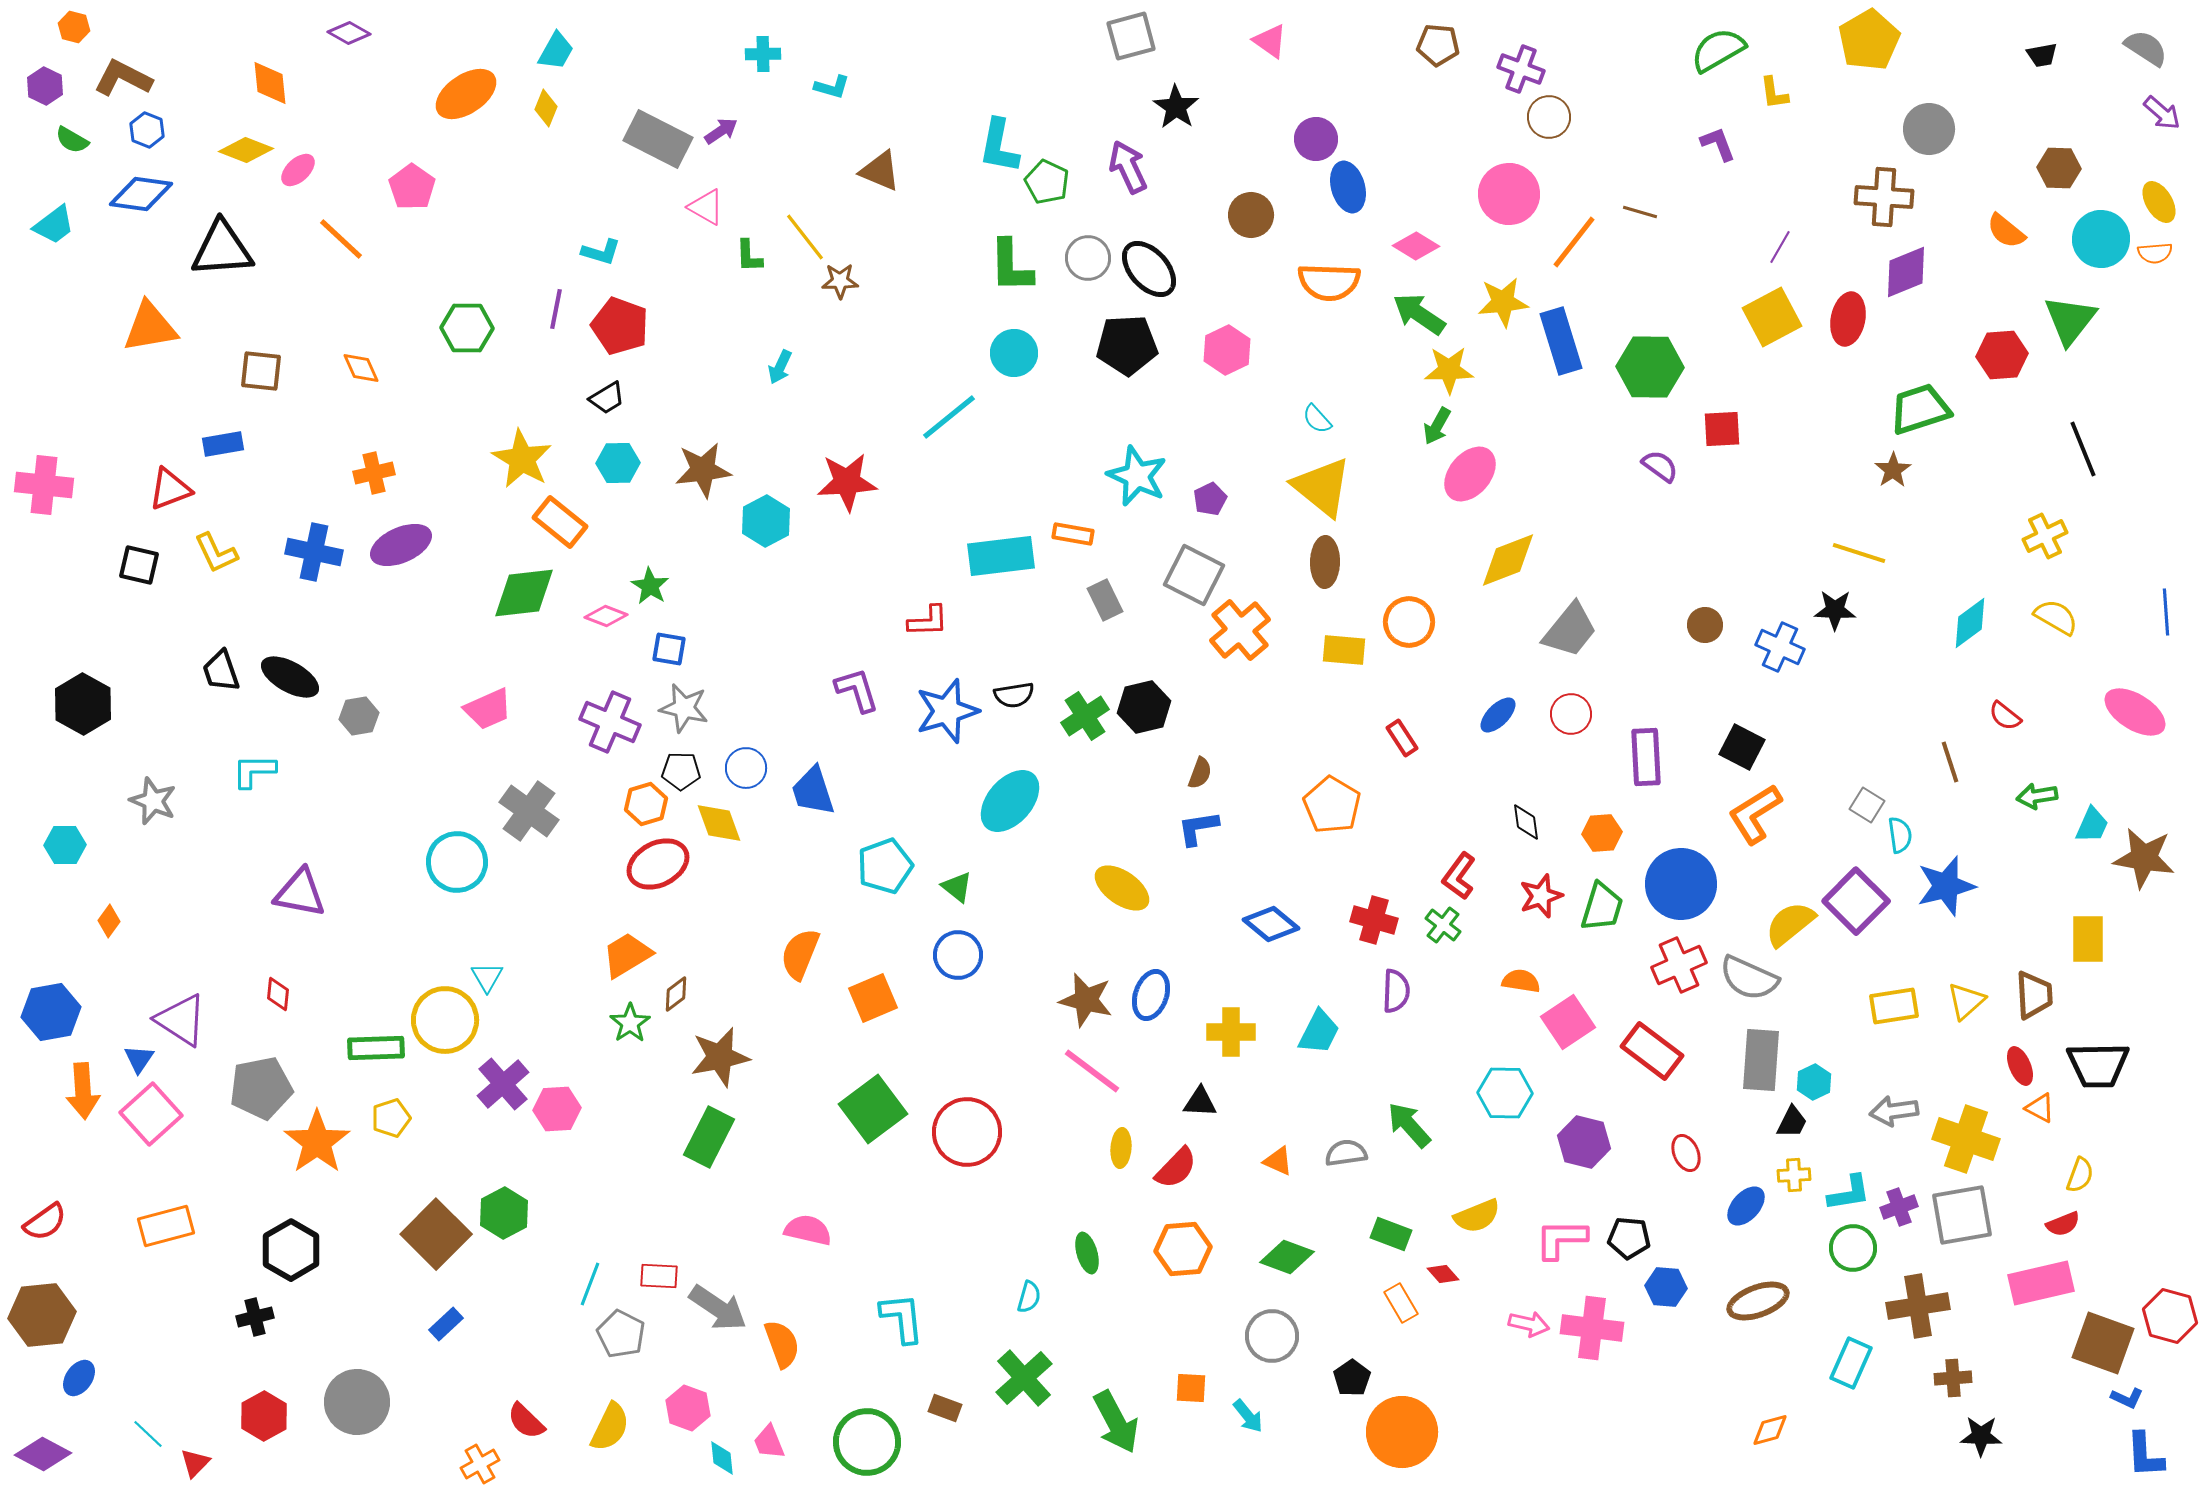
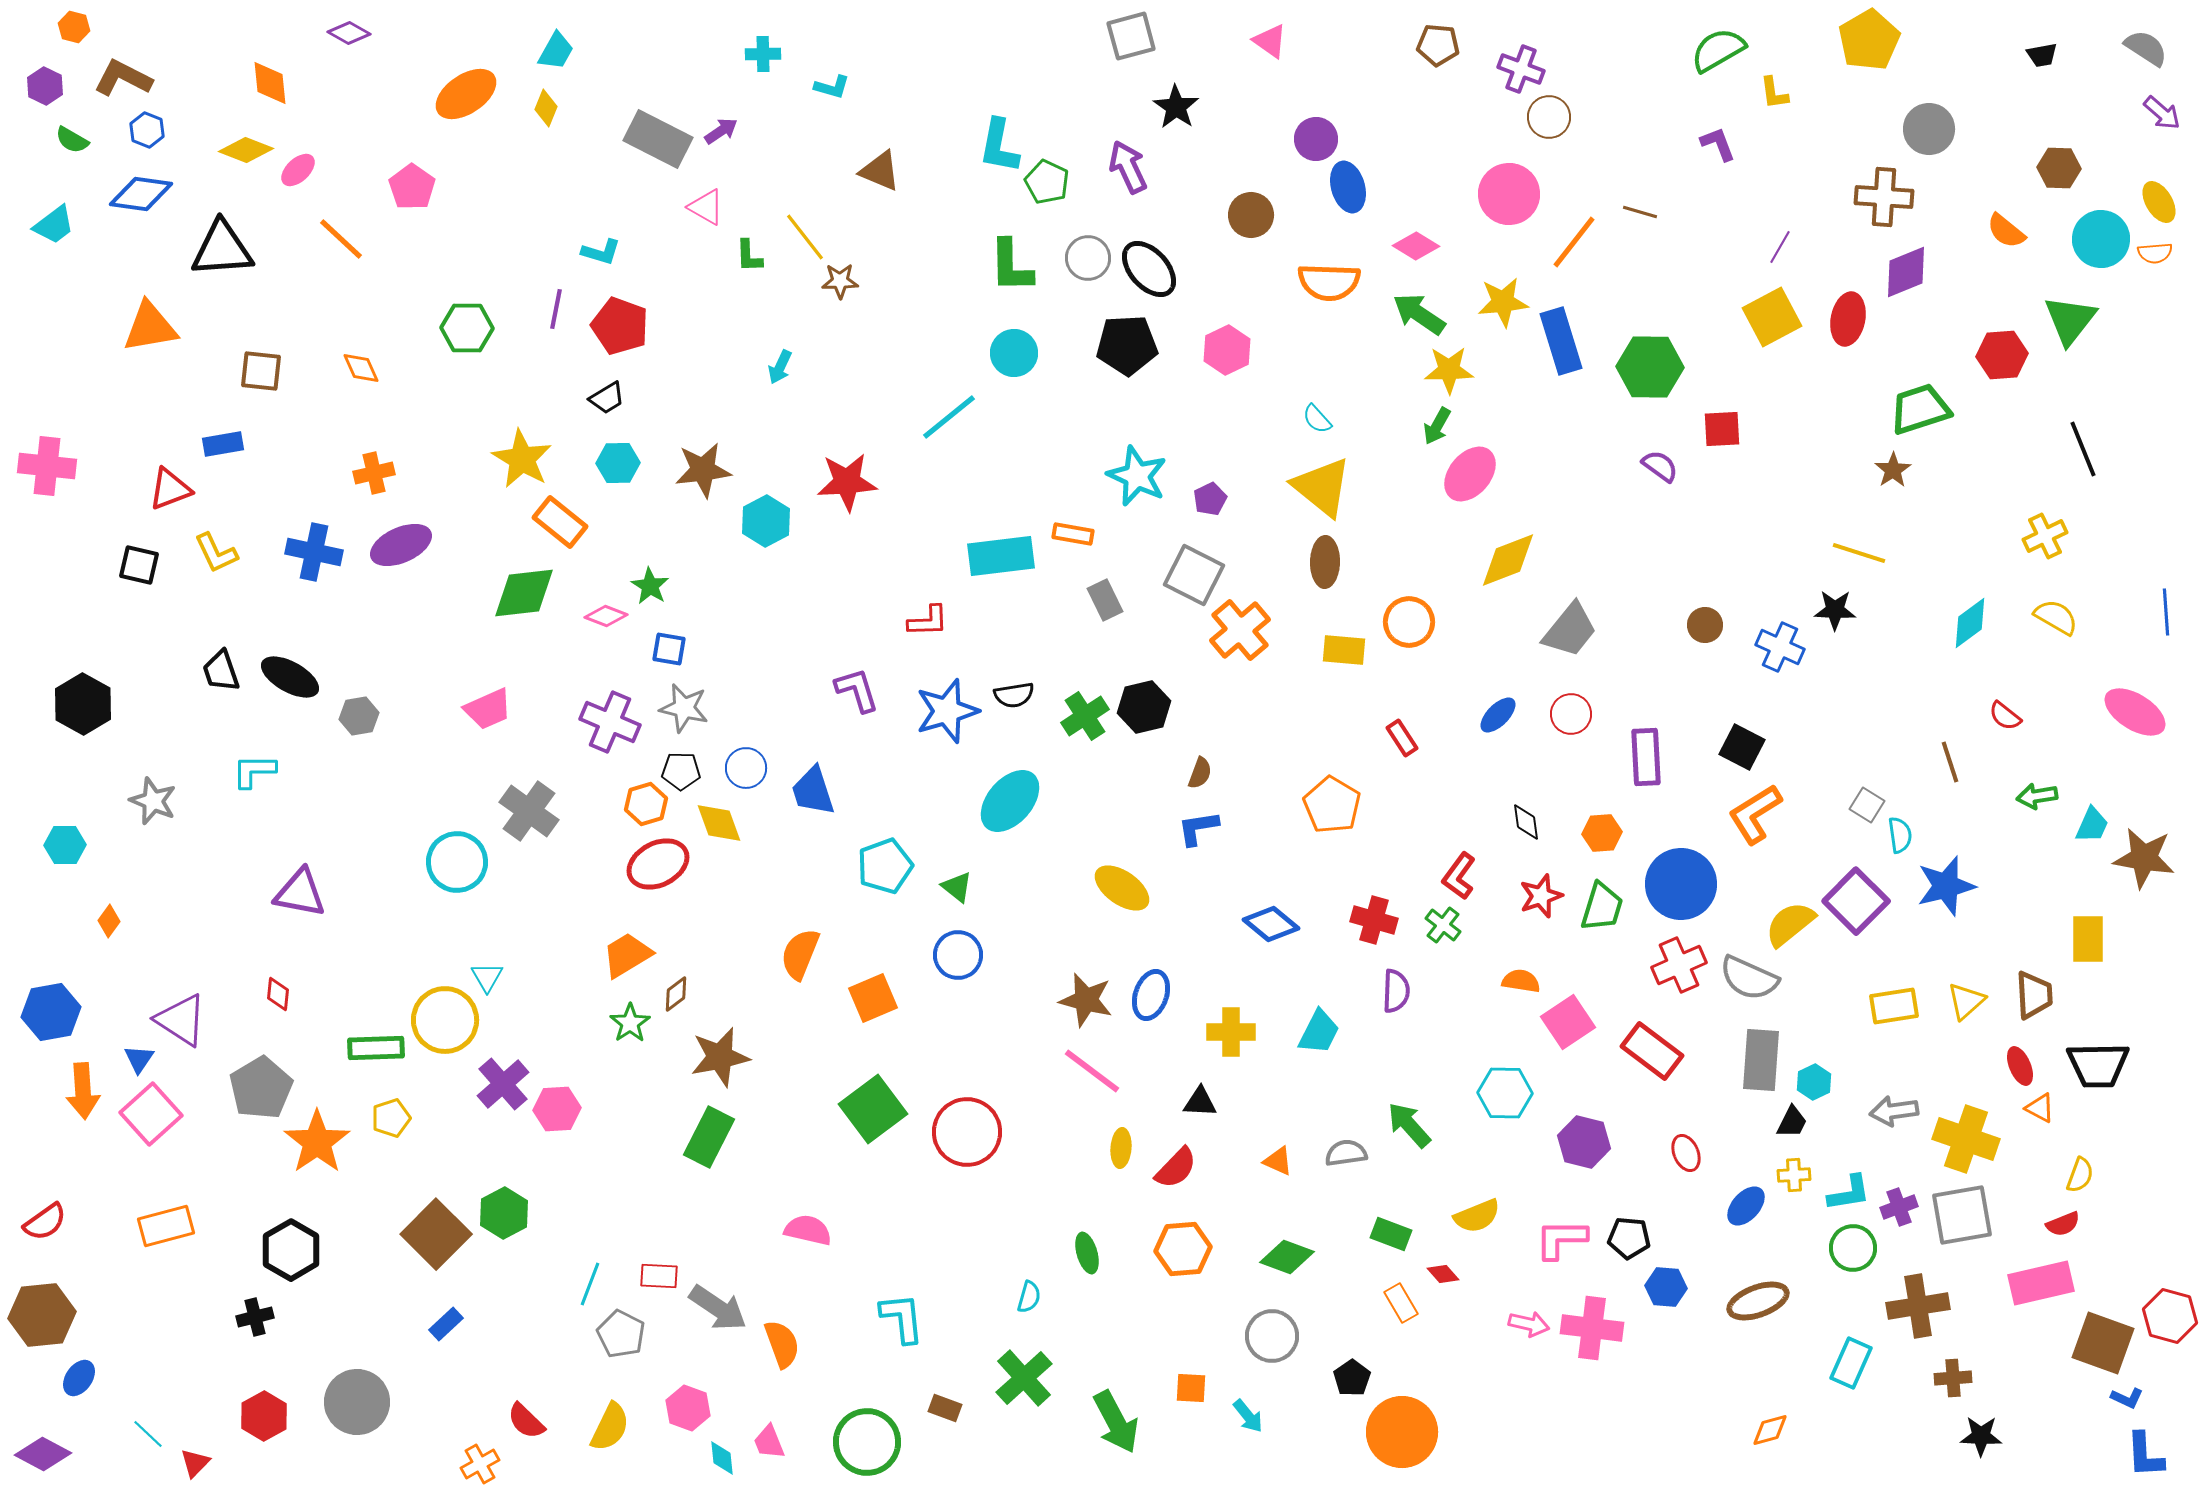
pink cross at (44, 485): moved 3 px right, 19 px up
gray pentagon at (261, 1088): rotated 20 degrees counterclockwise
